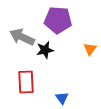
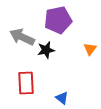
purple pentagon: rotated 16 degrees counterclockwise
black star: moved 1 px right
red rectangle: moved 1 px down
blue triangle: rotated 16 degrees counterclockwise
